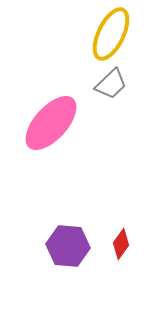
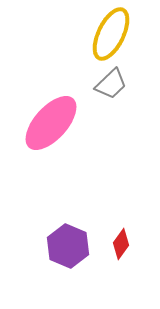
purple hexagon: rotated 18 degrees clockwise
